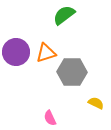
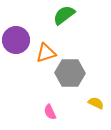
purple circle: moved 12 px up
gray hexagon: moved 2 px left, 1 px down
pink semicircle: moved 6 px up
